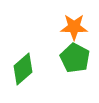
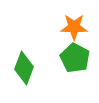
green diamond: moved 1 px right, 1 px up; rotated 28 degrees counterclockwise
